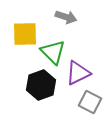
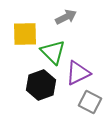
gray arrow: rotated 45 degrees counterclockwise
